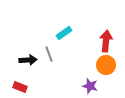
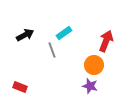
red arrow: rotated 15 degrees clockwise
gray line: moved 3 px right, 4 px up
black arrow: moved 3 px left, 25 px up; rotated 24 degrees counterclockwise
orange circle: moved 12 px left
